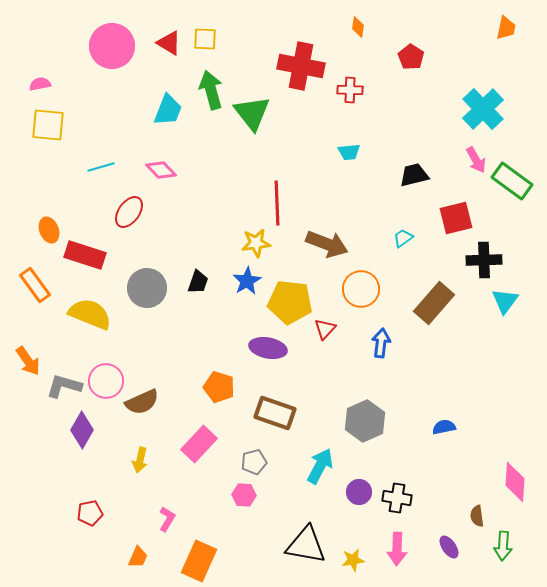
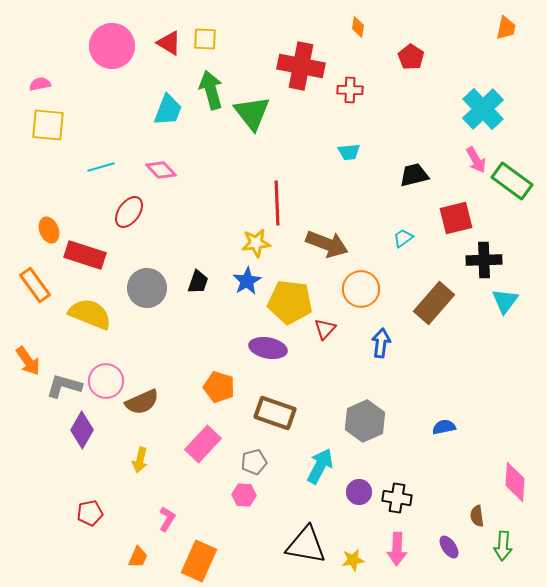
pink rectangle at (199, 444): moved 4 px right
